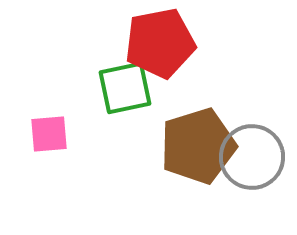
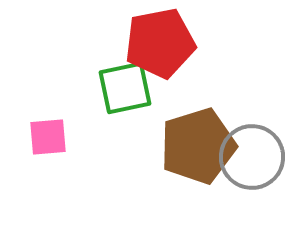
pink square: moved 1 px left, 3 px down
